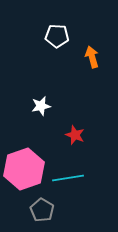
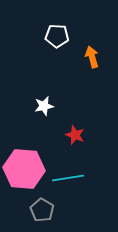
white star: moved 3 px right
pink hexagon: rotated 24 degrees clockwise
